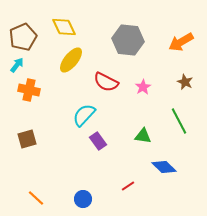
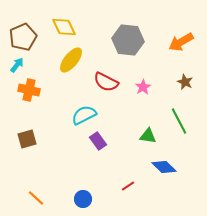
cyan semicircle: rotated 20 degrees clockwise
green triangle: moved 5 px right
